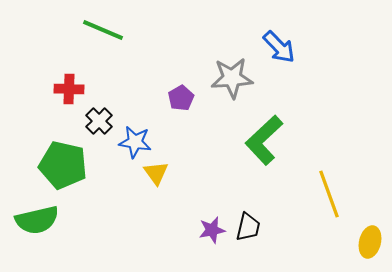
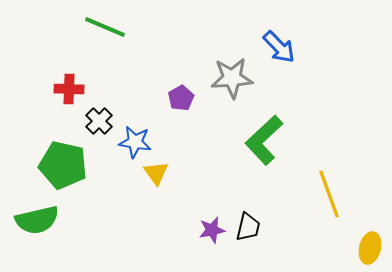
green line: moved 2 px right, 3 px up
yellow ellipse: moved 6 px down
